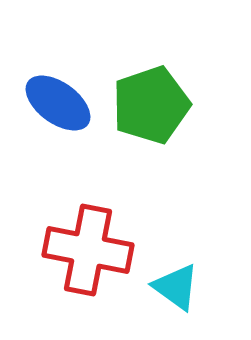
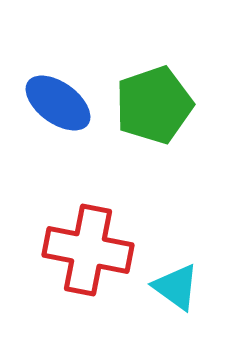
green pentagon: moved 3 px right
